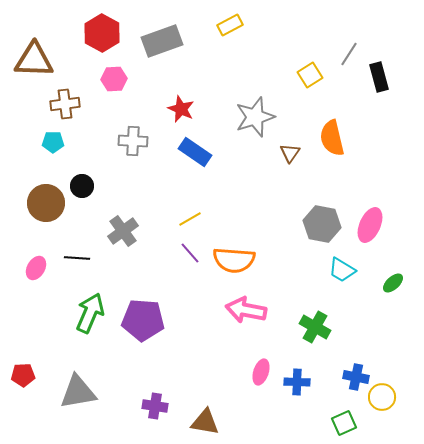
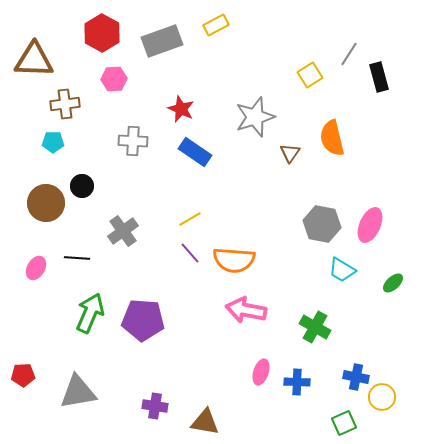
yellow rectangle at (230, 25): moved 14 px left
